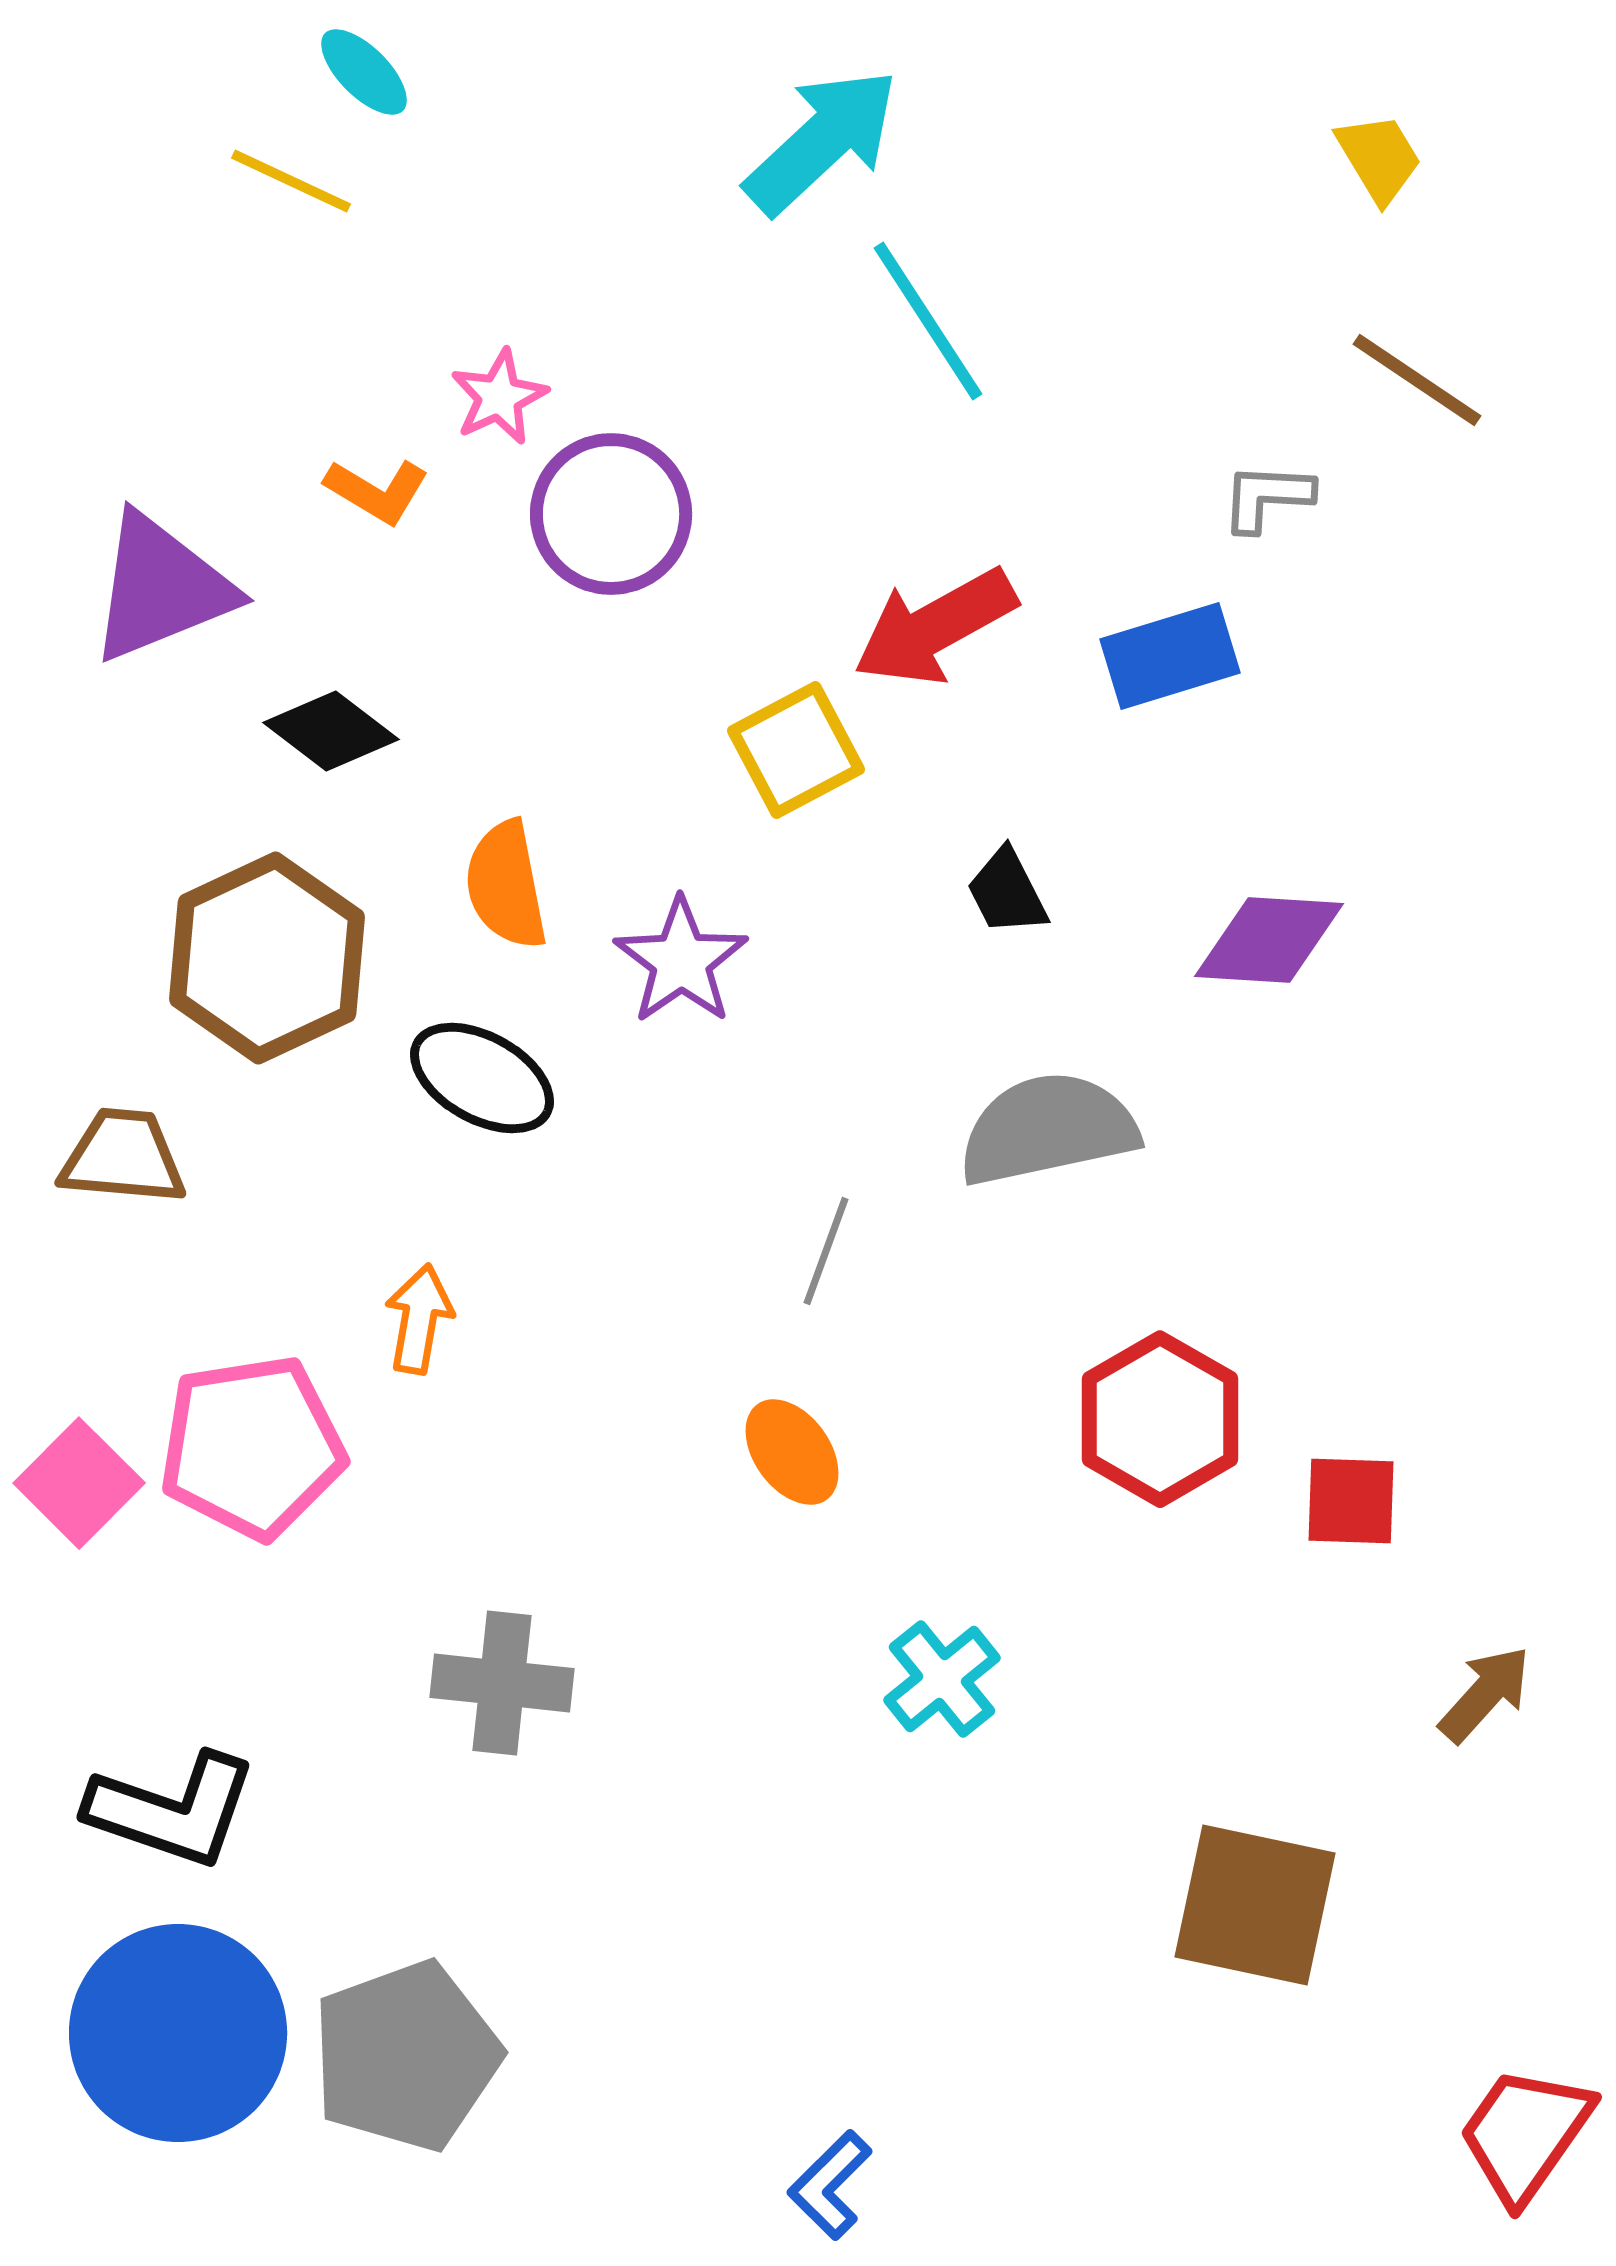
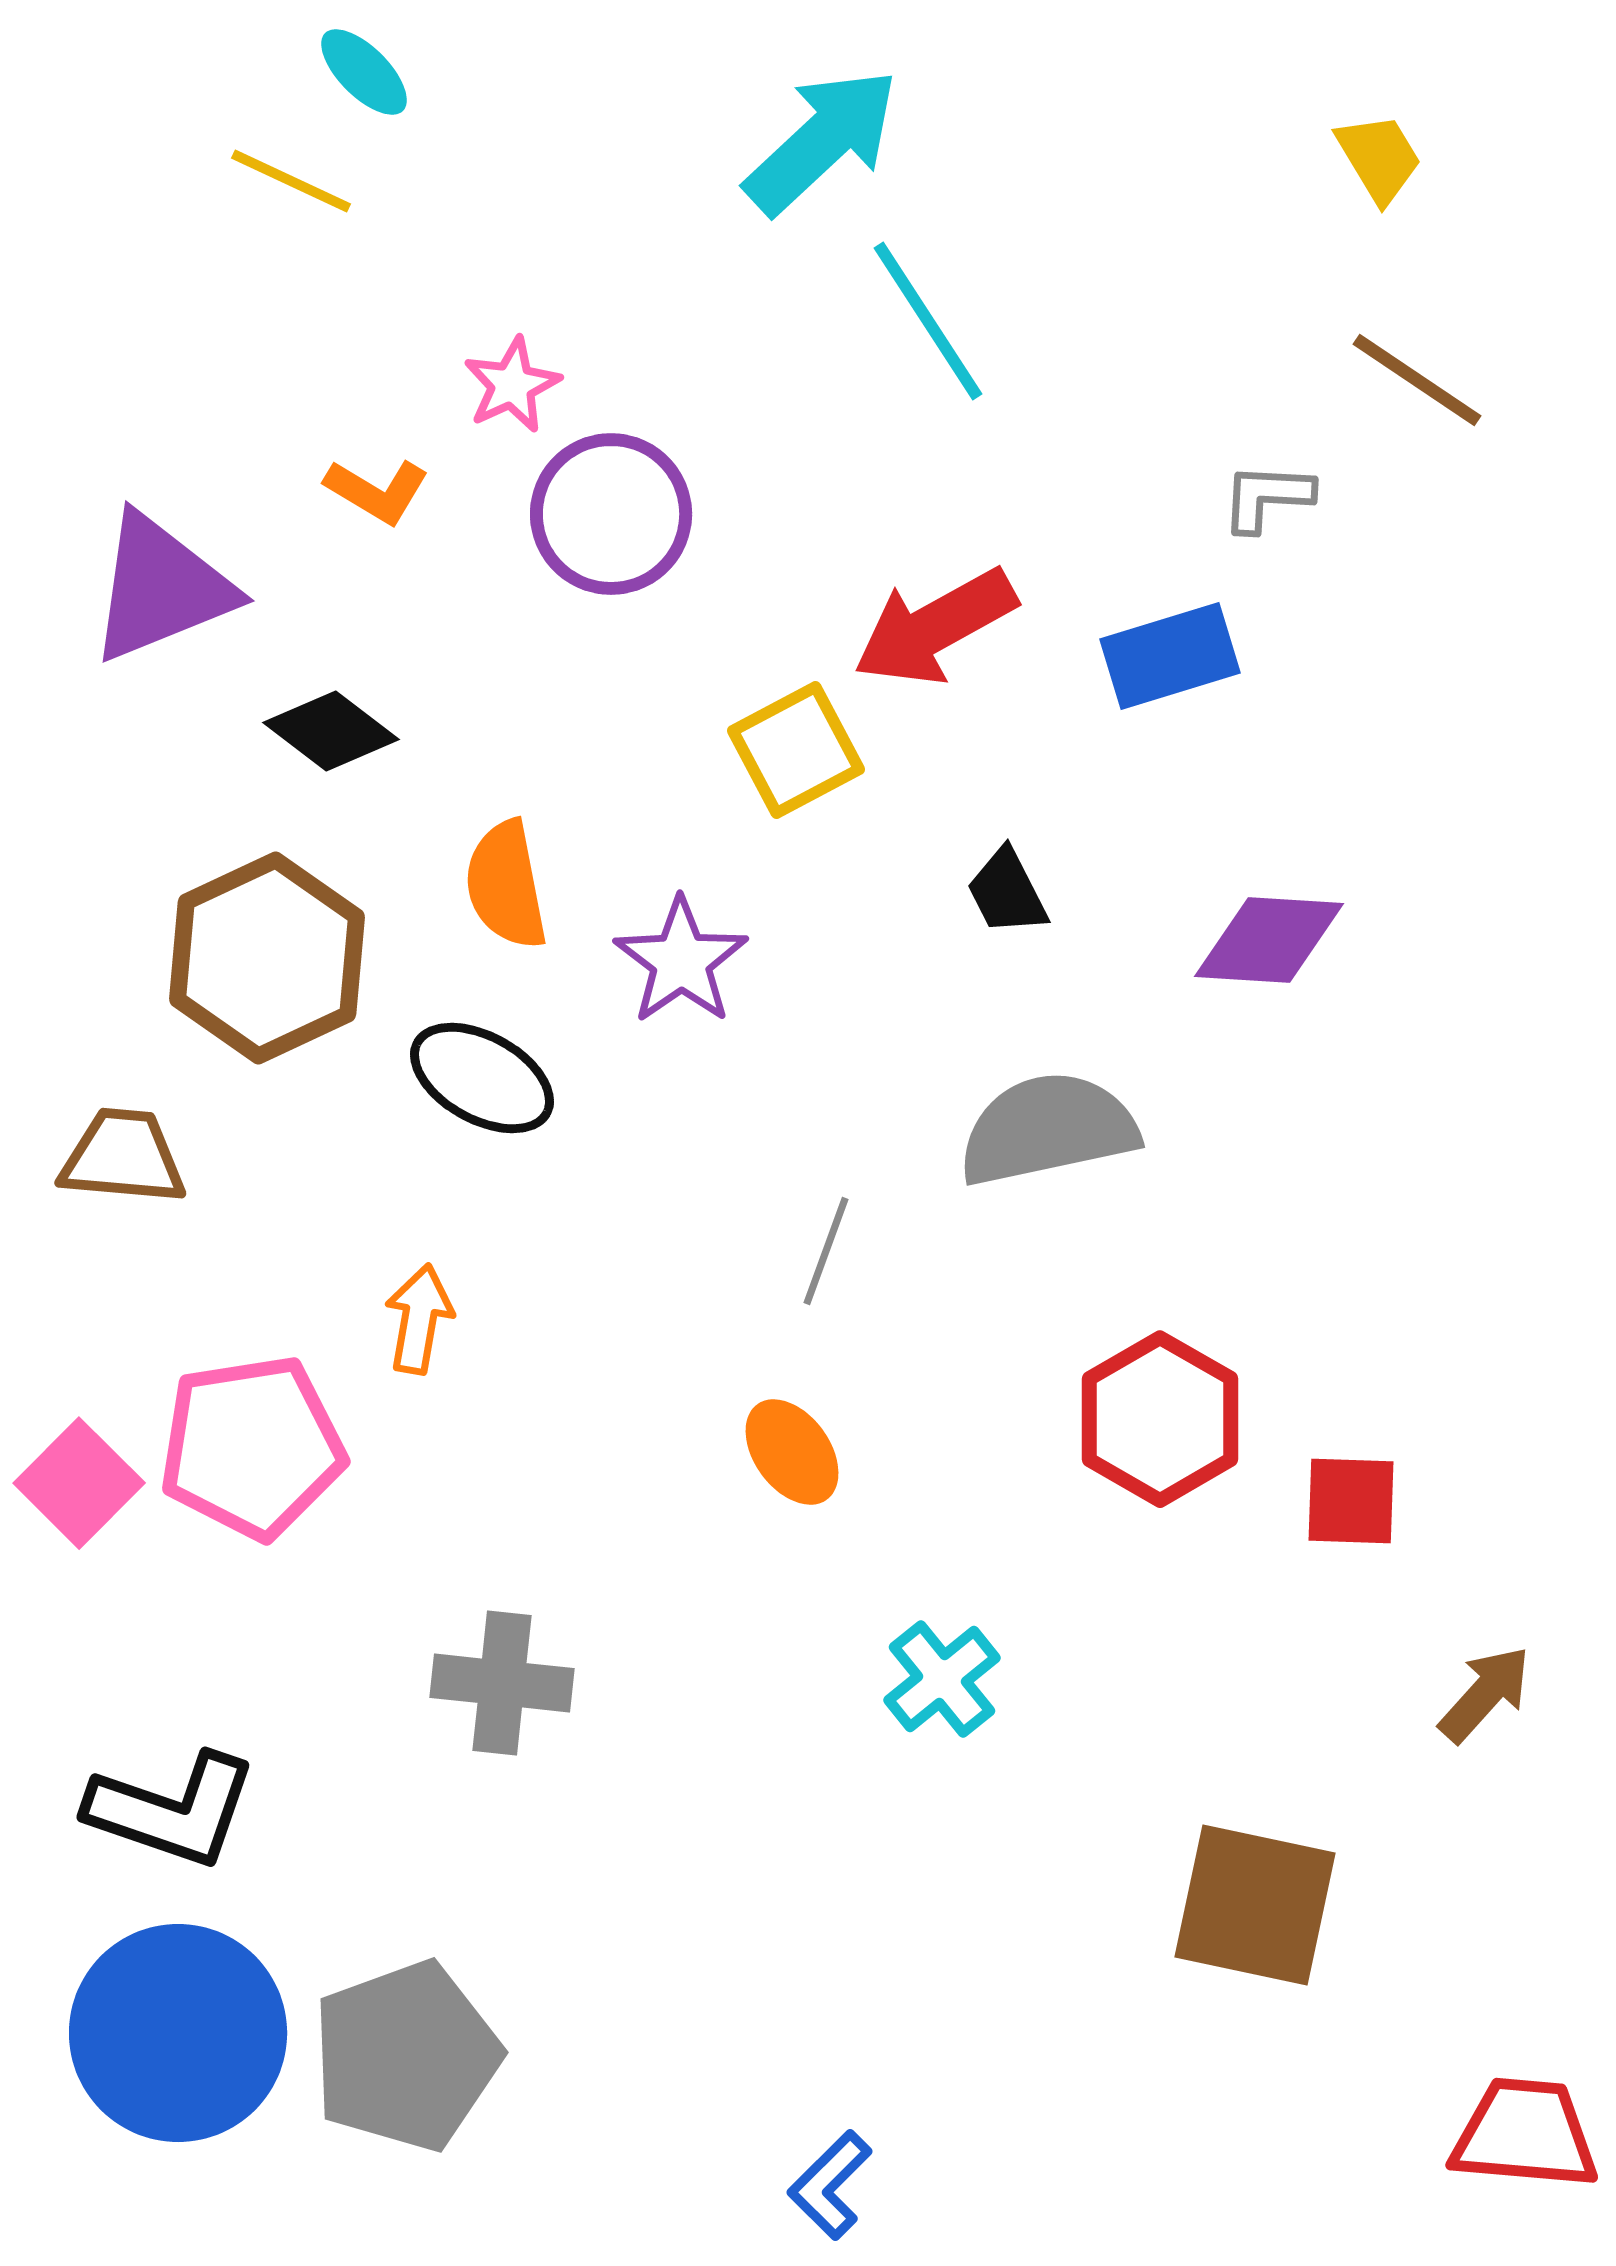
pink star: moved 13 px right, 12 px up
red trapezoid: rotated 60 degrees clockwise
